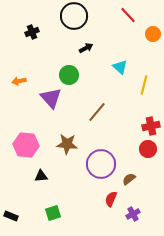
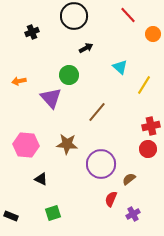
yellow line: rotated 18 degrees clockwise
black triangle: moved 3 px down; rotated 32 degrees clockwise
